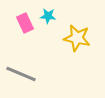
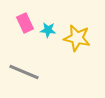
cyan star: moved 14 px down
gray line: moved 3 px right, 2 px up
